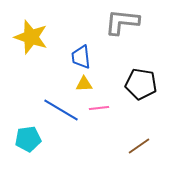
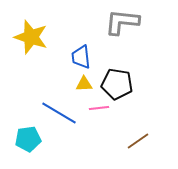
black pentagon: moved 24 px left
blue line: moved 2 px left, 3 px down
brown line: moved 1 px left, 5 px up
